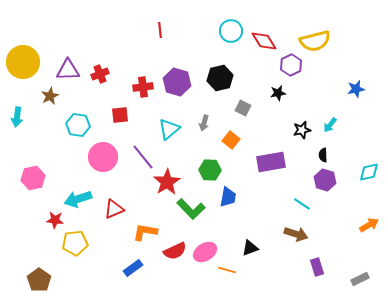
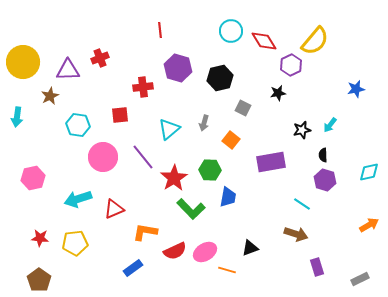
yellow semicircle at (315, 41): rotated 36 degrees counterclockwise
red cross at (100, 74): moved 16 px up
purple hexagon at (177, 82): moved 1 px right, 14 px up
red star at (167, 182): moved 7 px right, 4 px up
red star at (55, 220): moved 15 px left, 18 px down
